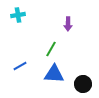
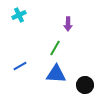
cyan cross: moved 1 px right; rotated 16 degrees counterclockwise
green line: moved 4 px right, 1 px up
blue triangle: moved 2 px right
black circle: moved 2 px right, 1 px down
